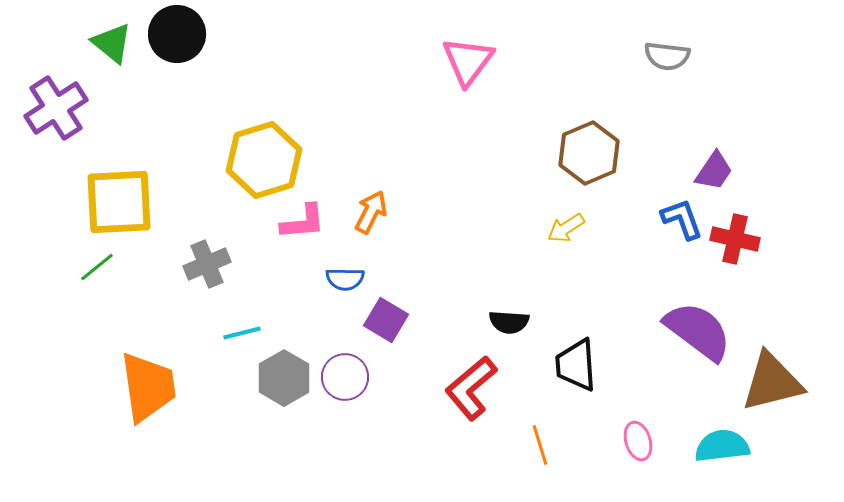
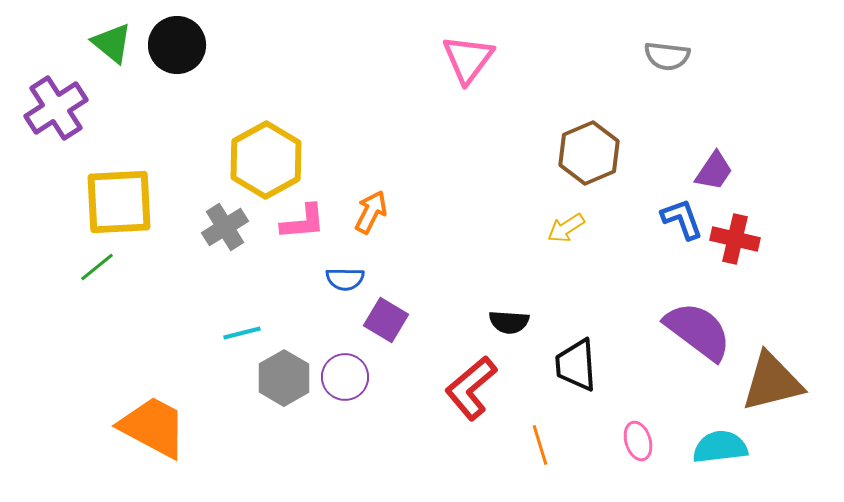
black circle: moved 11 px down
pink triangle: moved 2 px up
yellow hexagon: moved 2 px right; rotated 12 degrees counterclockwise
gray cross: moved 18 px right, 37 px up; rotated 9 degrees counterclockwise
orange trapezoid: moved 5 px right, 40 px down; rotated 54 degrees counterclockwise
cyan semicircle: moved 2 px left, 1 px down
